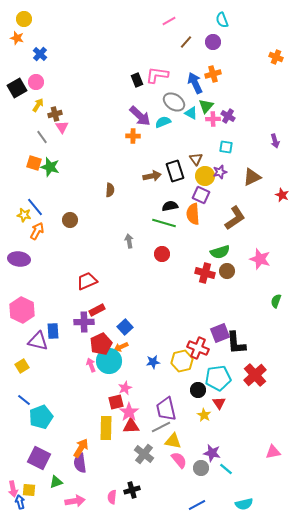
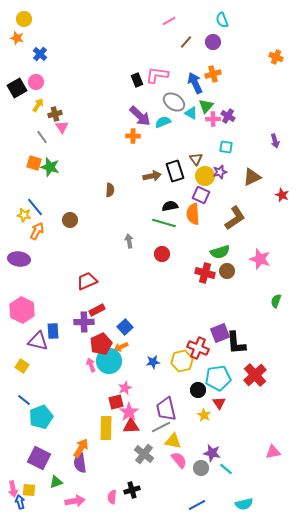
yellow square at (22, 366): rotated 24 degrees counterclockwise
